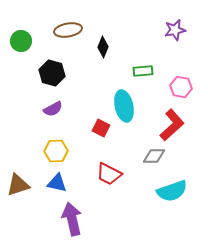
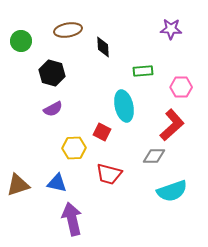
purple star: moved 4 px left, 1 px up; rotated 15 degrees clockwise
black diamond: rotated 25 degrees counterclockwise
pink hexagon: rotated 10 degrees counterclockwise
red square: moved 1 px right, 4 px down
yellow hexagon: moved 18 px right, 3 px up
red trapezoid: rotated 12 degrees counterclockwise
